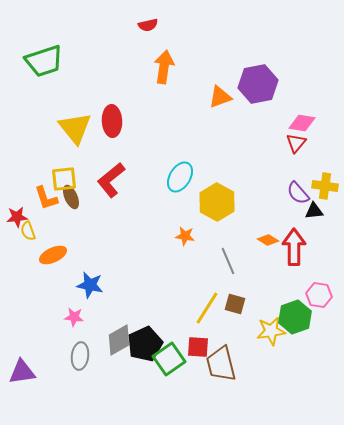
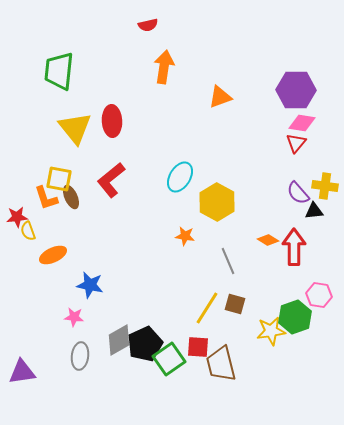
green trapezoid: moved 15 px right, 10 px down; rotated 114 degrees clockwise
purple hexagon: moved 38 px right, 6 px down; rotated 12 degrees clockwise
yellow square: moved 5 px left; rotated 16 degrees clockwise
